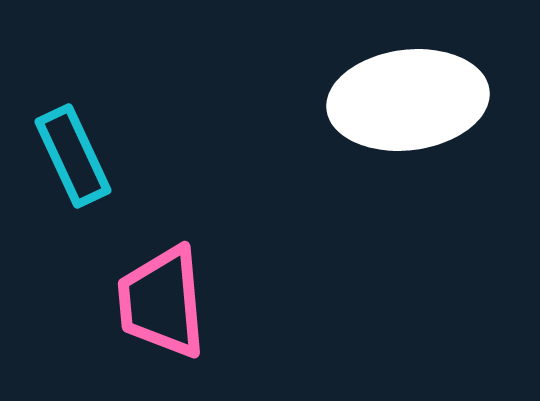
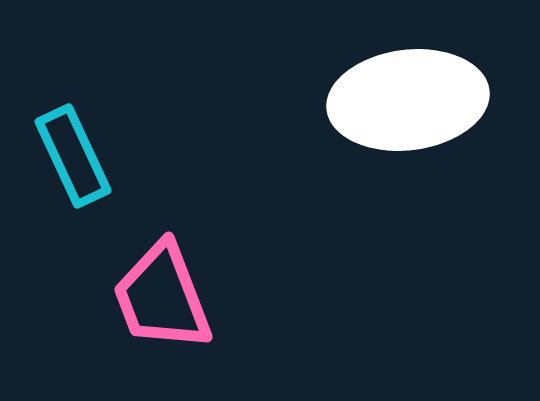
pink trapezoid: moved 5 px up; rotated 16 degrees counterclockwise
